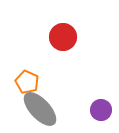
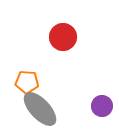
orange pentagon: rotated 20 degrees counterclockwise
purple circle: moved 1 px right, 4 px up
